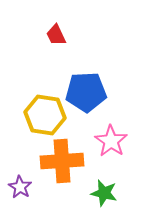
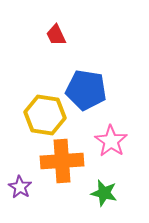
blue pentagon: moved 2 px up; rotated 12 degrees clockwise
